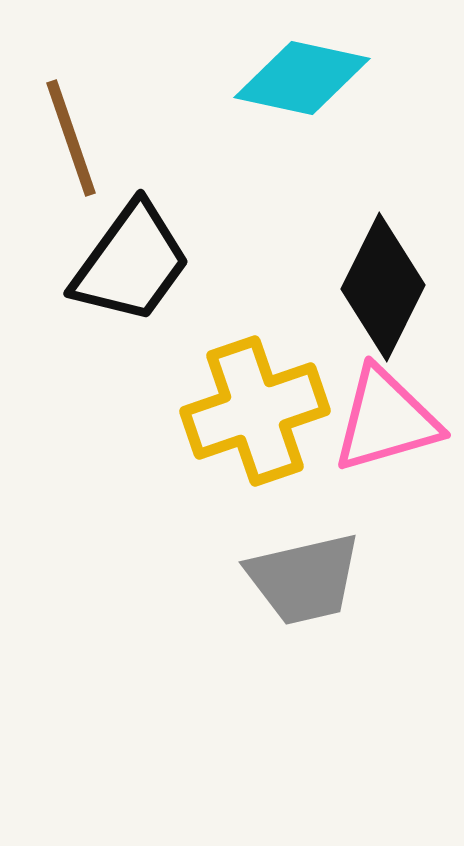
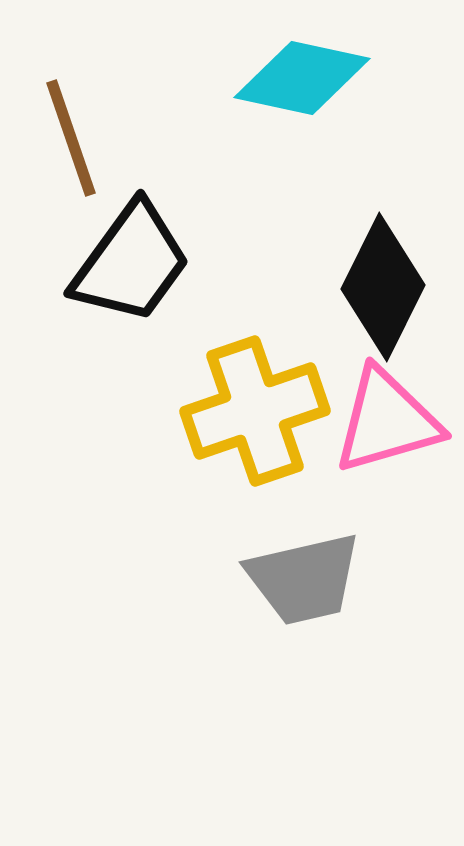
pink triangle: moved 1 px right, 1 px down
